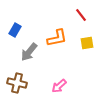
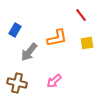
pink arrow: moved 5 px left, 5 px up
